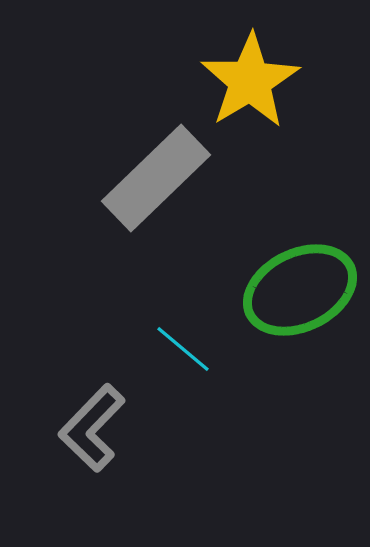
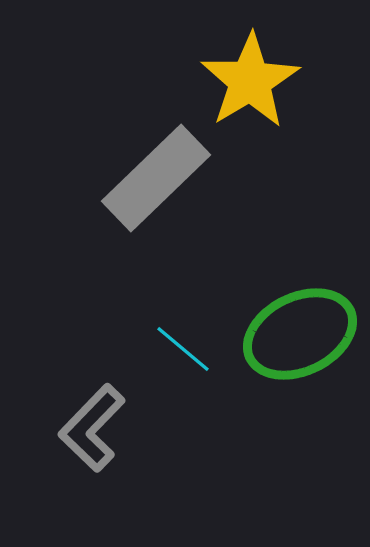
green ellipse: moved 44 px down
